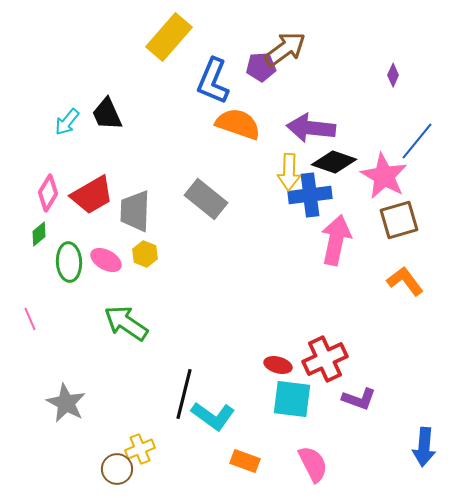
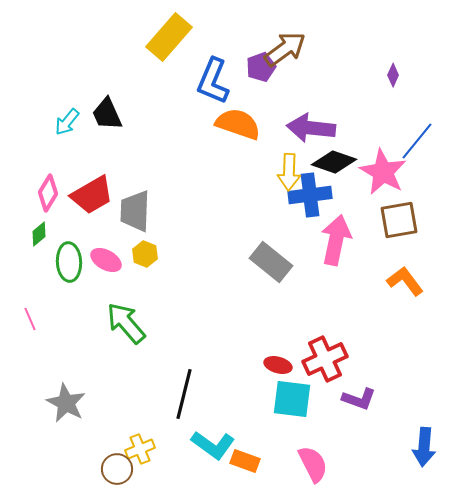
purple pentagon: rotated 16 degrees counterclockwise
pink star: moved 1 px left, 4 px up
gray rectangle: moved 65 px right, 63 px down
brown square: rotated 6 degrees clockwise
green arrow: rotated 15 degrees clockwise
cyan L-shape: moved 29 px down
